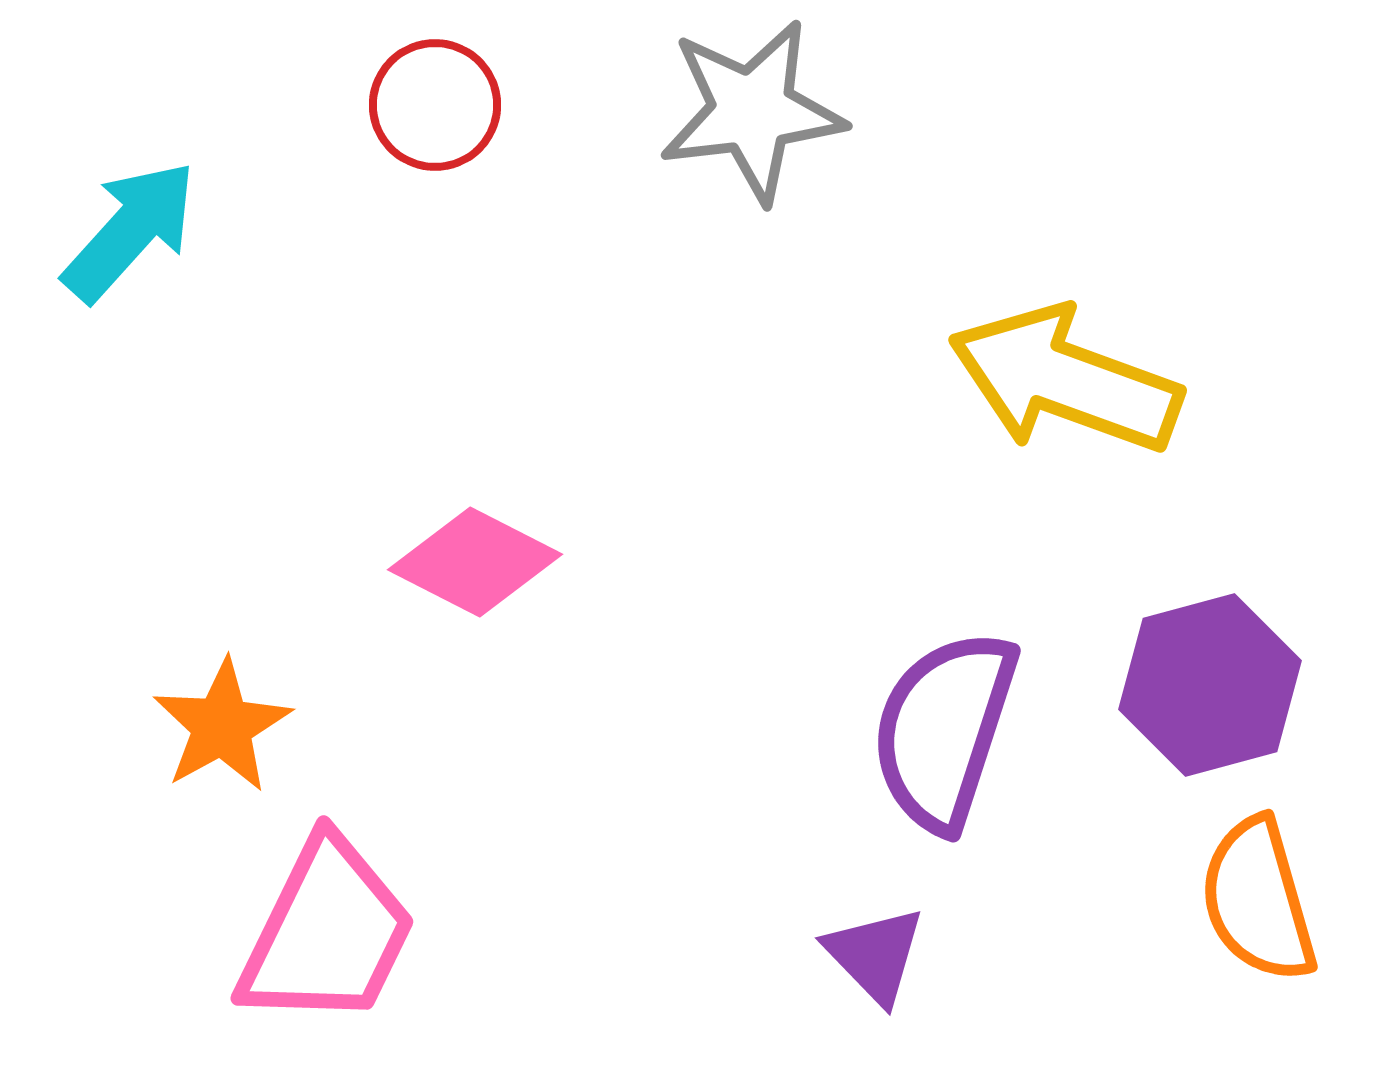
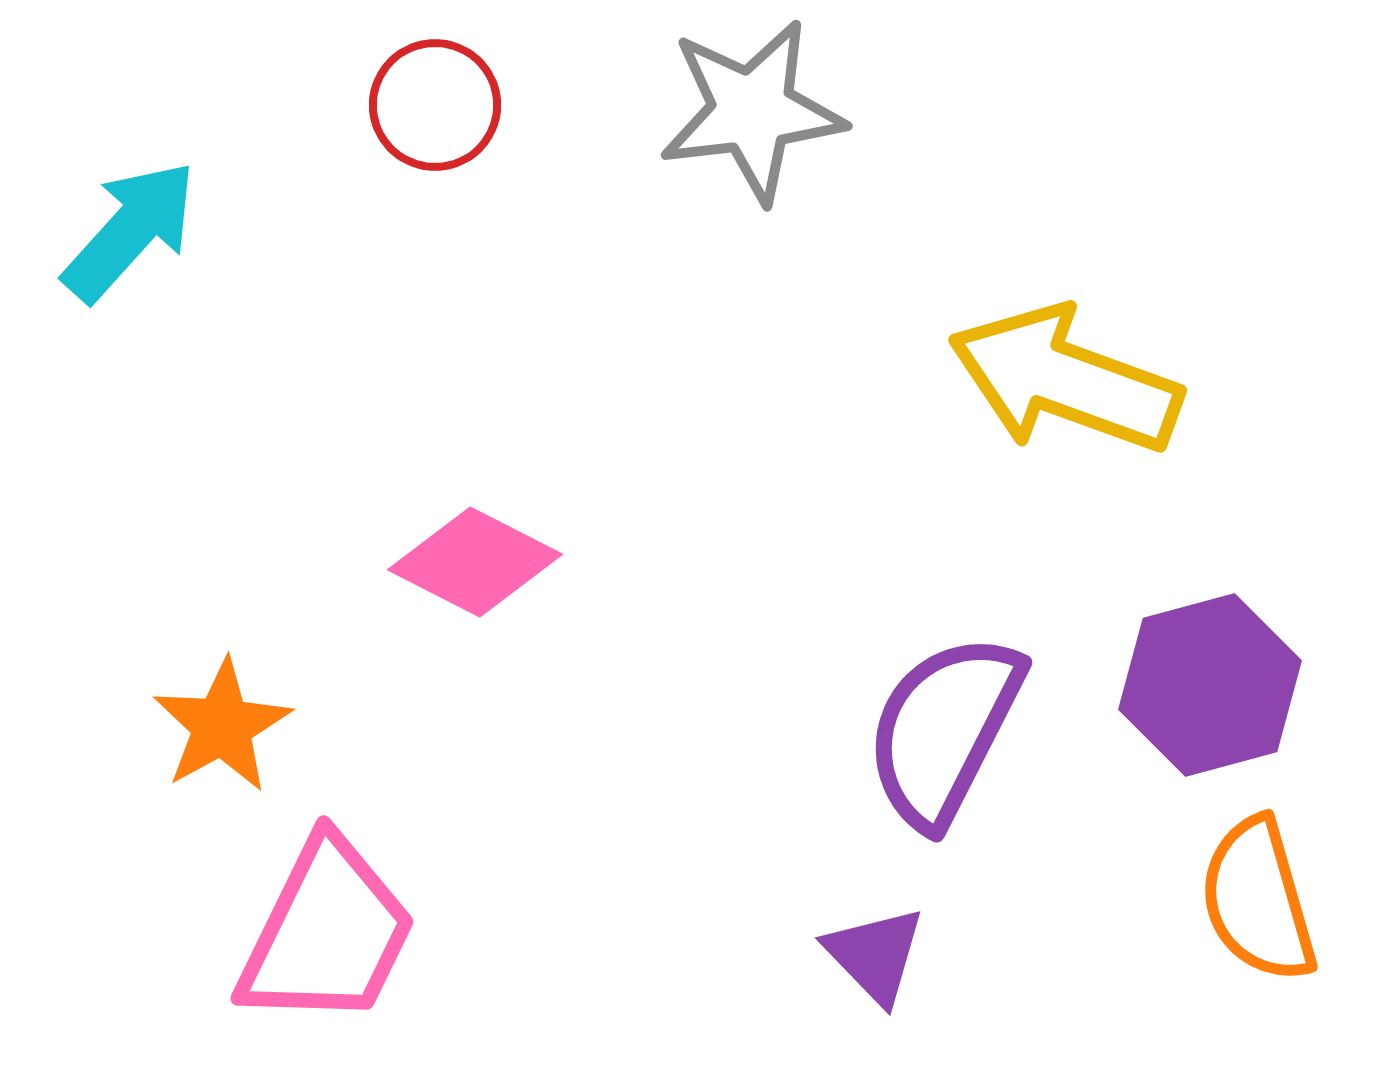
purple semicircle: rotated 9 degrees clockwise
